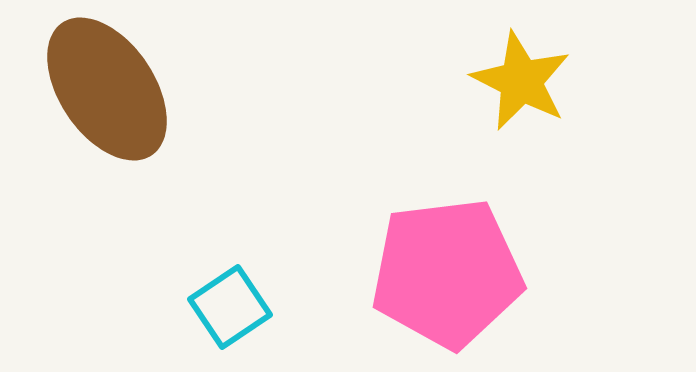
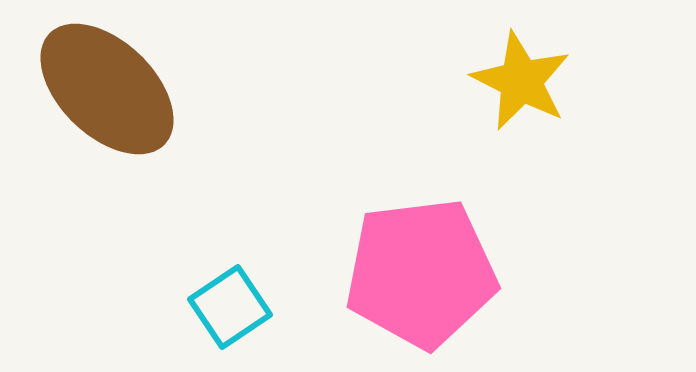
brown ellipse: rotated 12 degrees counterclockwise
pink pentagon: moved 26 px left
